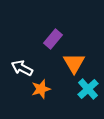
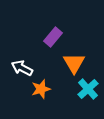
purple rectangle: moved 2 px up
